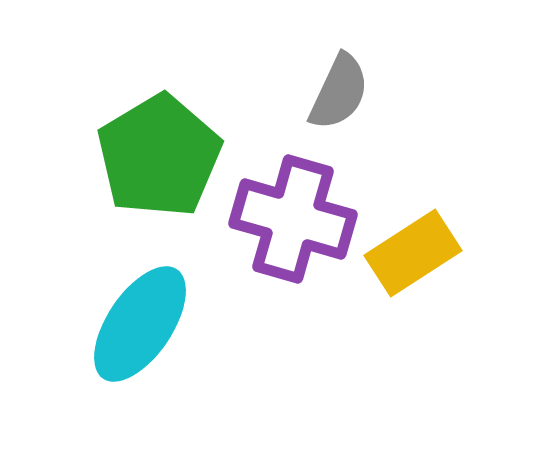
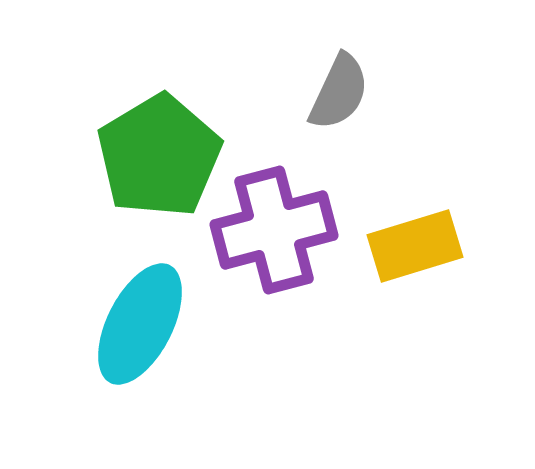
purple cross: moved 19 px left, 11 px down; rotated 31 degrees counterclockwise
yellow rectangle: moved 2 px right, 7 px up; rotated 16 degrees clockwise
cyan ellipse: rotated 7 degrees counterclockwise
